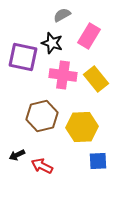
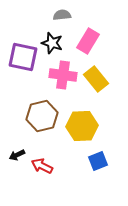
gray semicircle: rotated 24 degrees clockwise
pink rectangle: moved 1 px left, 5 px down
yellow hexagon: moved 1 px up
blue square: rotated 18 degrees counterclockwise
